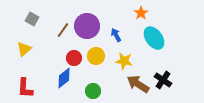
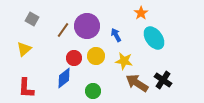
brown arrow: moved 1 px left, 1 px up
red L-shape: moved 1 px right
